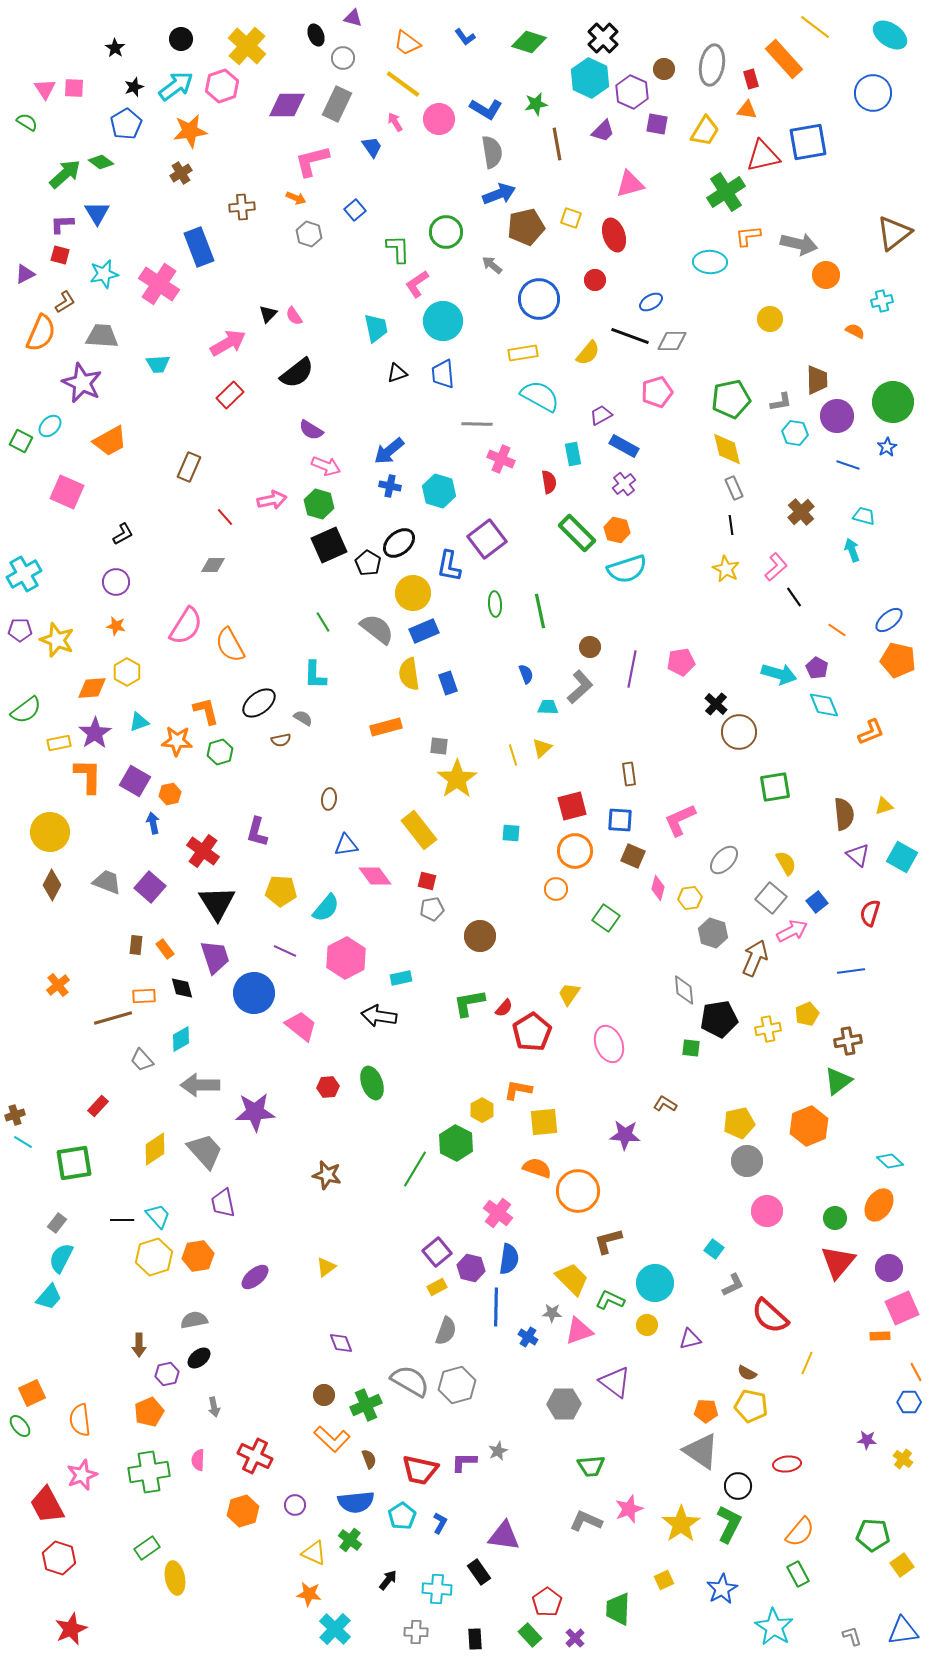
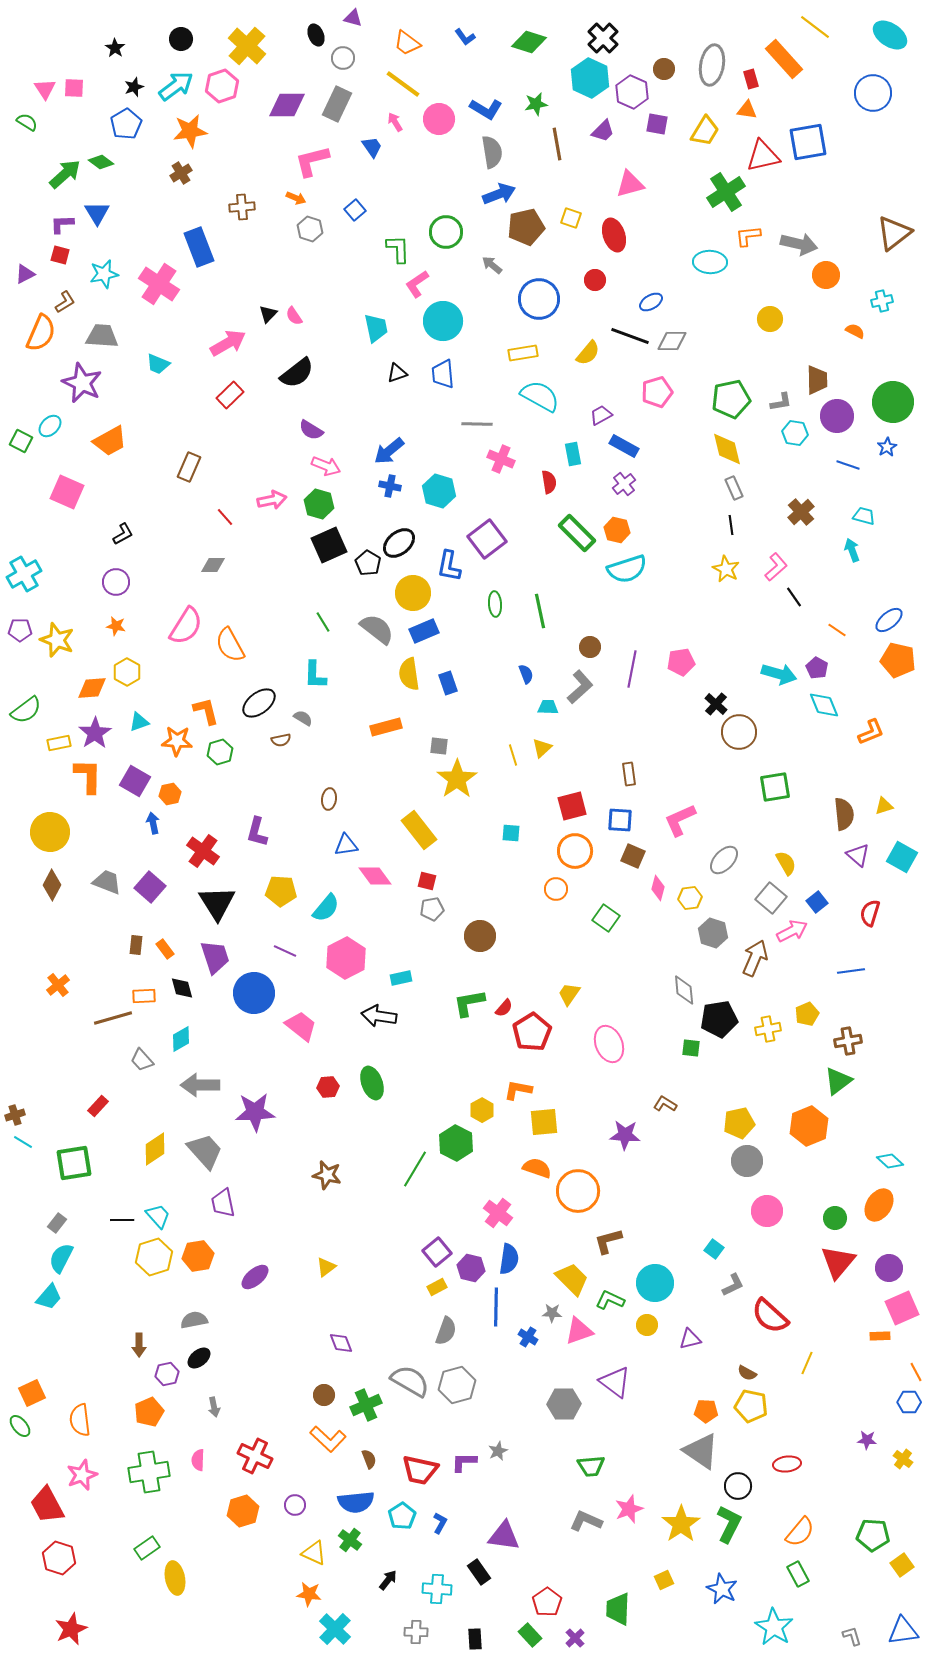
gray hexagon at (309, 234): moved 1 px right, 5 px up
cyan trapezoid at (158, 364): rotated 25 degrees clockwise
orange L-shape at (332, 1439): moved 4 px left
blue star at (722, 1589): rotated 16 degrees counterclockwise
